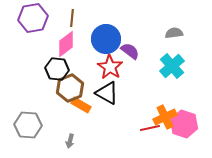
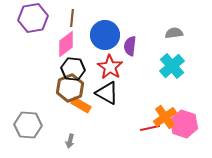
blue circle: moved 1 px left, 4 px up
purple semicircle: moved 5 px up; rotated 120 degrees counterclockwise
black hexagon: moved 16 px right
orange cross: rotated 10 degrees counterclockwise
